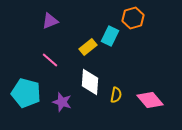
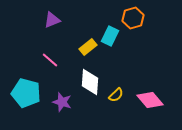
purple triangle: moved 2 px right, 1 px up
yellow semicircle: rotated 35 degrees clockwise
